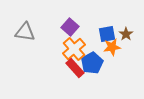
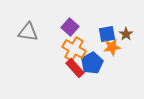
gray triangle: moved 3 px right
orange cross: rotated 20 degrees counterclockwise
